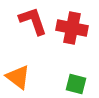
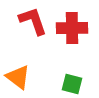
red cross: rotated 12 degrees counterclockwise
green square: moved 4 px left
